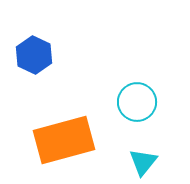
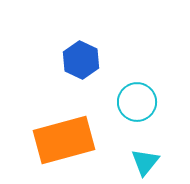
blue hexagon: moved 47 px right, 5 px down
cyan triangle: moved 2 px right
